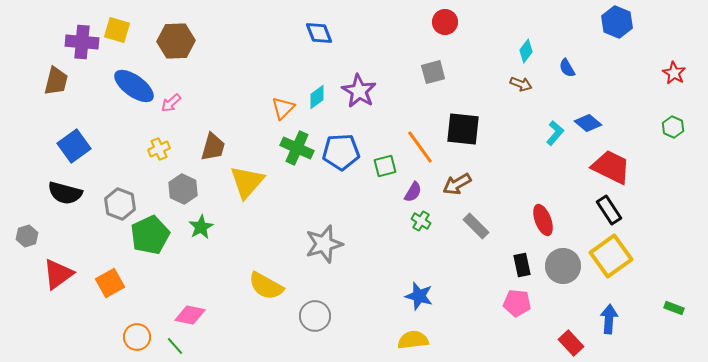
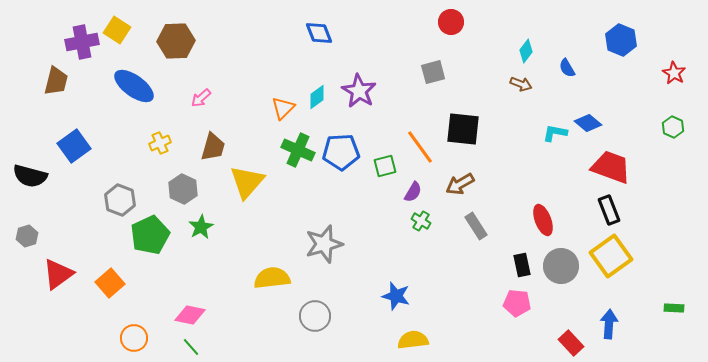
red circle at (445, 22): moved 6 px right
blue hexagon at (617, 22): moved 4 px right, 18 px down
yellow square at (117, 30): rotated 16 degrees clockwise
purple cross at (82, 42): rotated 16 degrees counterclockwise
pink arrow at (171, 103): moved 30 px right, 5 px up
cyan L-shape at (555, 133): rotated 120 degrees counterclockwise
green cross at (297, 148): moved 1 px right, 2 px down
yellow cross at (159, 149): moved 1 px right, 6 px up
red trapezoid at (611, 167): rotated 6 degrees counterclockwise
brown arrow at (457, 184): moved 3 px right
black semicircle at (65, 193): moved 35 px left, 17 px up
gray hexagon at (120, 204): moved 4 px up
black rectangle at (609, 210): rotated 12 degrees clockwise
gray rectangle at (476, 226): rotated 12 degrees clockwise
gray circle at (563, 266): moved 2 px left
orange square at (110, 283): rotated 12 degrees counterclockwise
yellow semicircle at (266, 286): moved 6 px right, 8 px up; rotated 144 degrees clockwise
blue star at (419, 296): moved 23 px left
green rectangle at (674, 308): rotated 18 degrees counterclockwise
blue arrow at (609, 319): moved 5 px down
orange circle at (137, 337): moved 3 px left, 1 px down
green line at (175, 346): moved 16 px right, 1 px down
